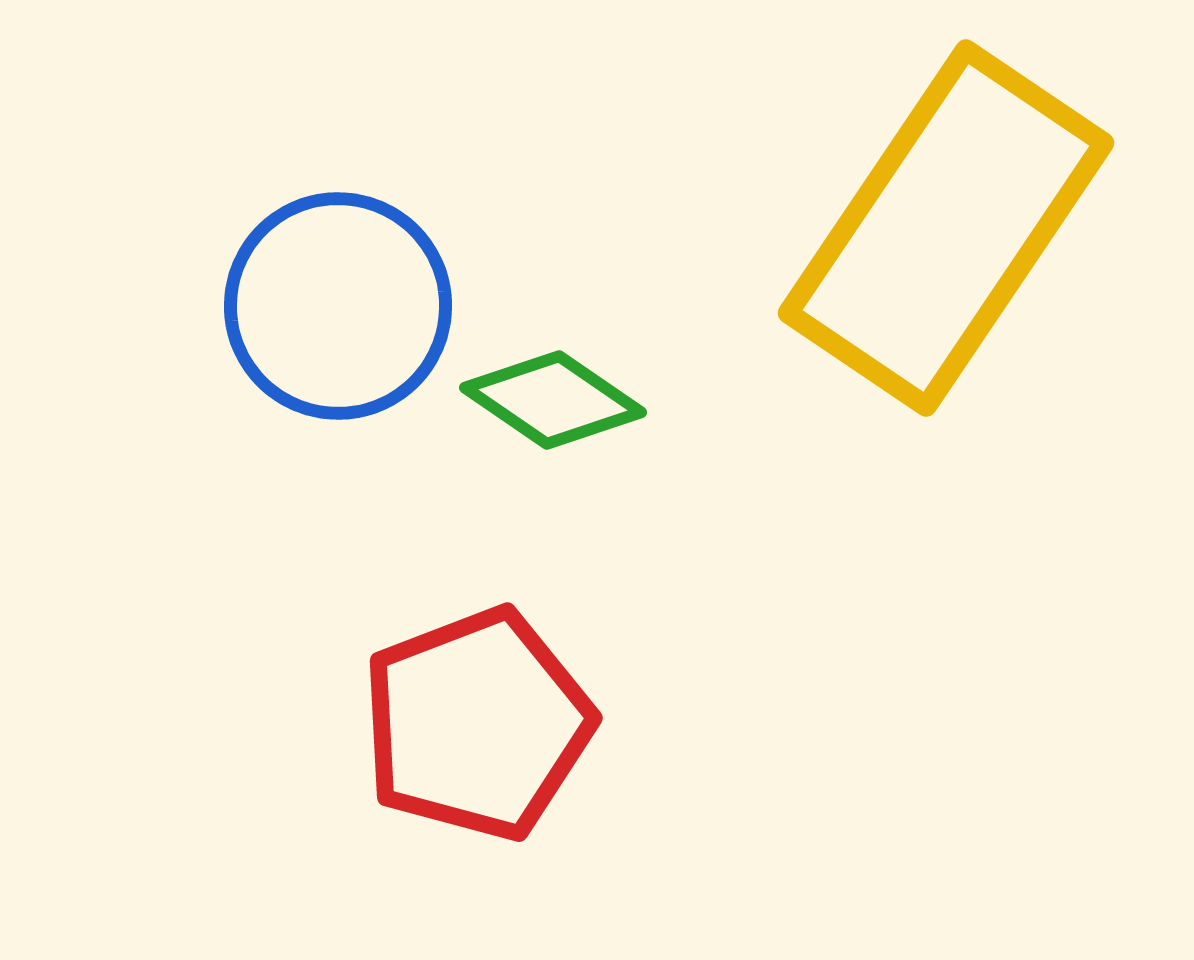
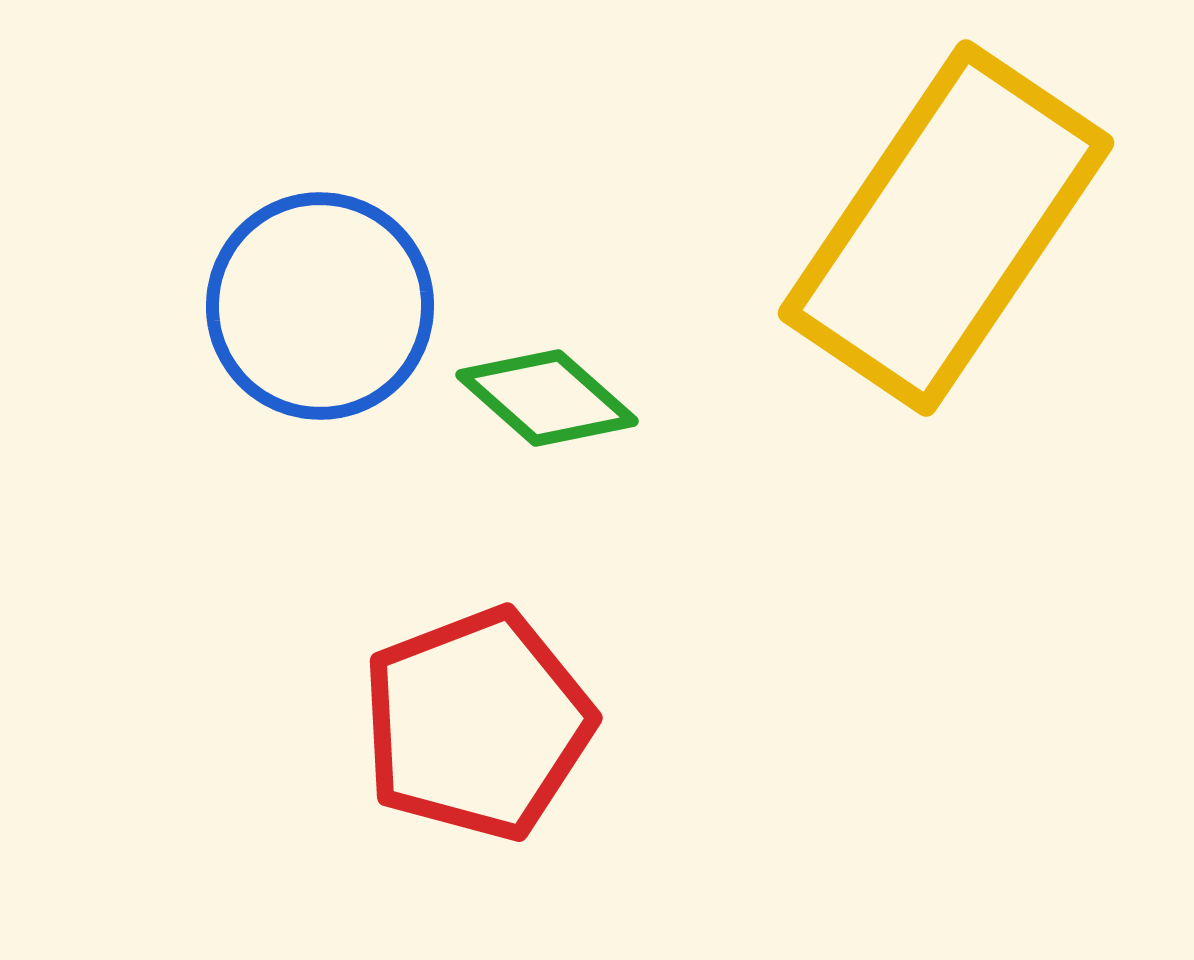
blue circle: moved 18 px left
green diamond: moved 6 px left, 2 px up; rotated 7 degrees clockwise
